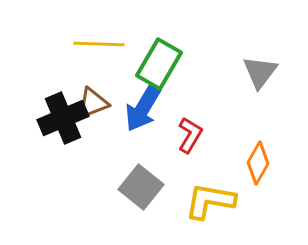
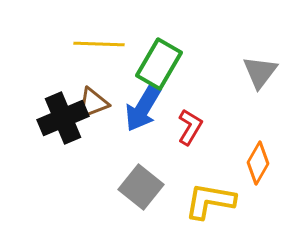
red L-shape: moved 8 px up
